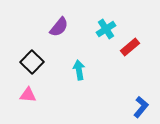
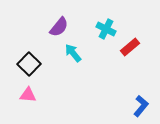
cyan cross: rotated 30 degrees counterclockwise
black square: moved 3 px left, 2 px down
cyan arrow: moved 6 px left, 17 px up; rotated 30 degrees counterclockwise
blue L-shape: moved 1 px up
